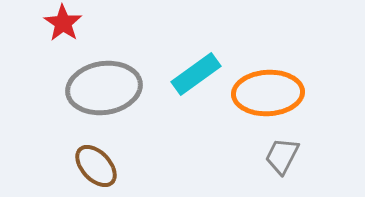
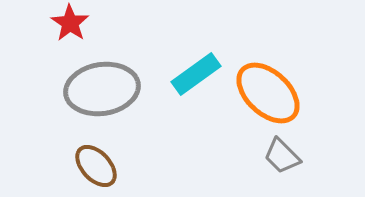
red star: moved 7 px right
gray ellipse: moved 2 px left, 1 px down
orange ellipse: rotated 46 degrees clockwise
gray trapezoid: rotated 72 degrees counterclockwise
